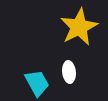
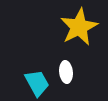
white ellipse: moved 3 px left
